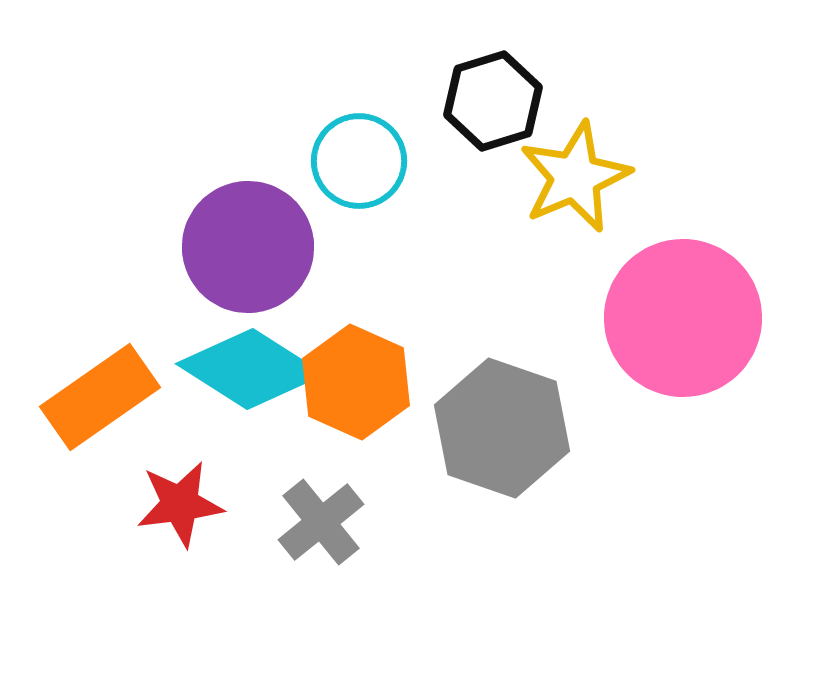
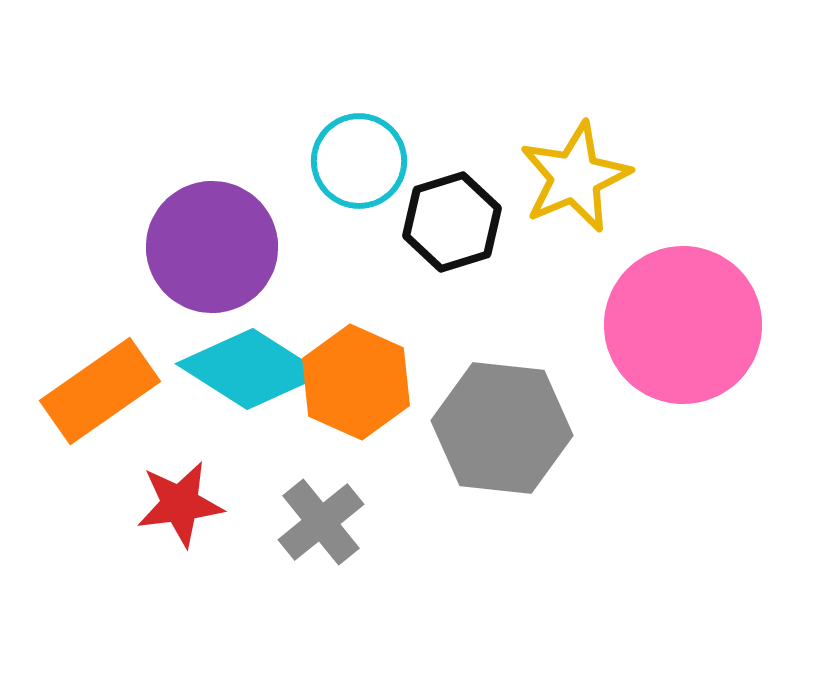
black hexagon: moved 41 px left, 121 px down
purple circle: moved 36 px left
pink circle: moved 7 px down
orange rectangle: moved 6 px up
gray hexagon: rotated 13 degrees counterclockwise
